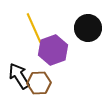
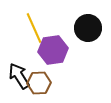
purple hexagon: rotated 12 degrees clockwise
